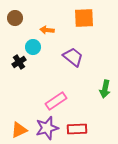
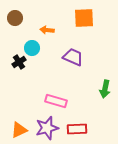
cyan circle: moved 1 px left, 1 px down
purple trapezoid: rotated 15 degrees counterclockwise
pink rectangle: rotated 50 degrees clockwise
